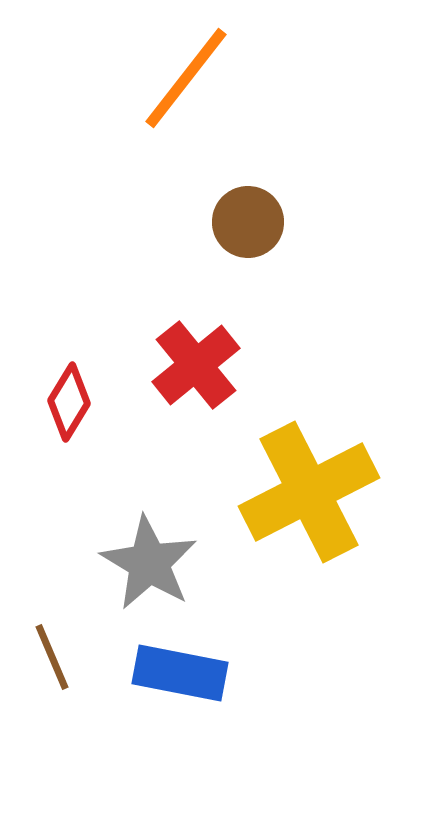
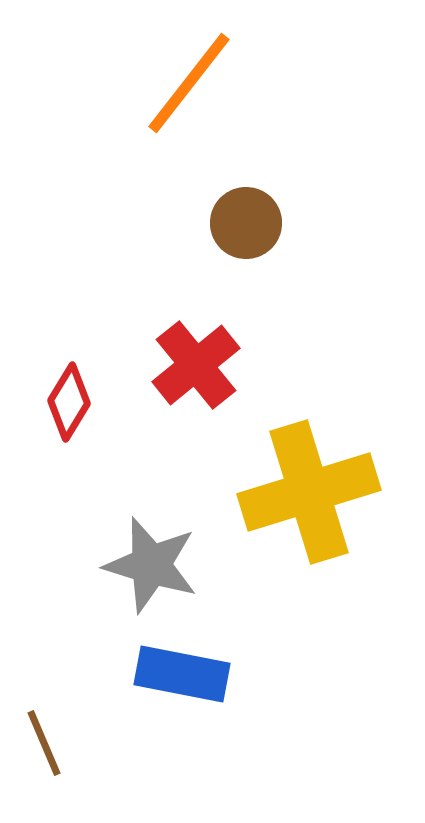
orange line: moved 3 px right, 5 px down
brown circle: moved 2 px left, 1 px down
yellow cross: rotated 10 degrees clockwise
gray star: moved 2 px right, 2 px down; rotated 14 degrees counterclockwise
brown line: moved 8 px left, 86 px down
blue rectangle: moved 2 px right, 1 px down
